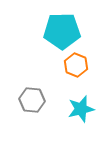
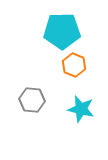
orange hexagon: moved 2 px left
cyan star: rotated 28 degrees clockwise
